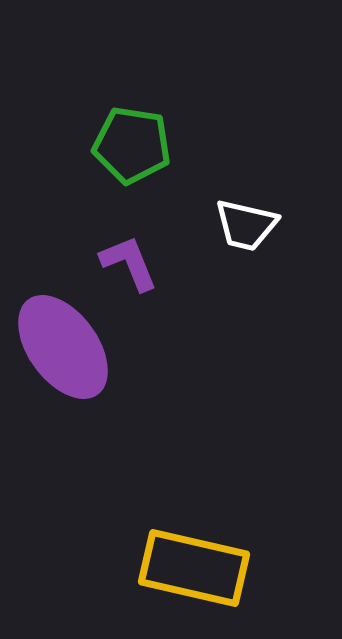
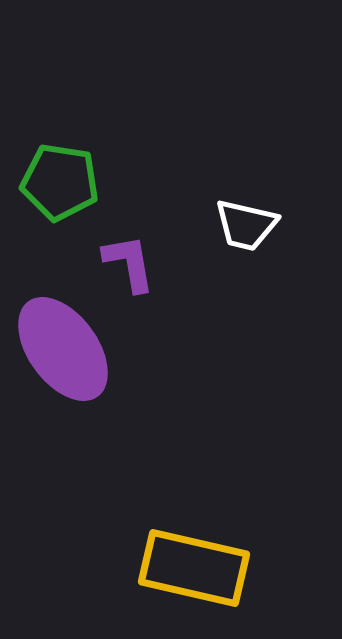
green pentagon: moved 72 px left, 37 px down
purple L-shape: rotated 12 degrees clockwise
purple ellipse: moved 2 px down
